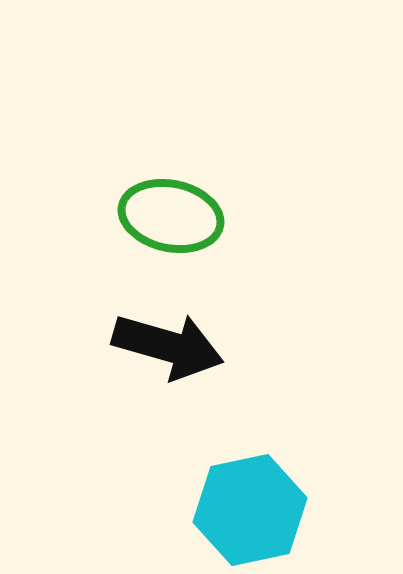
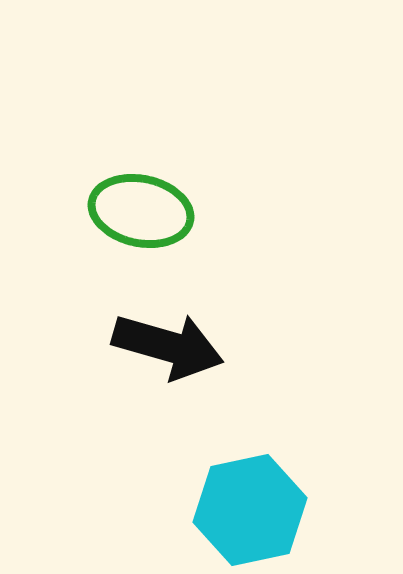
green ellipse: moved 30 px left, 5 px up
